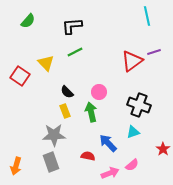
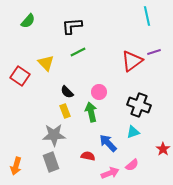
green line: moved 3 px right
